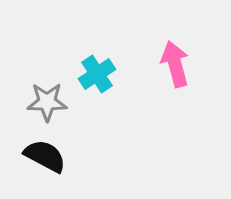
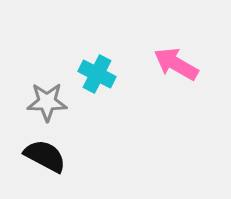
pink arrow: moved 1 px right; rotated 45 degrees counterclockwise
cyan cross: rotated 30 degrees counterclockwise
